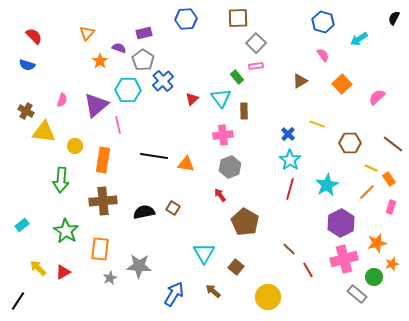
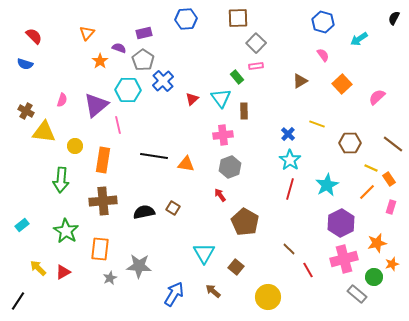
blue semicircle at (27, 65): moved 2 px left, 1 px up
